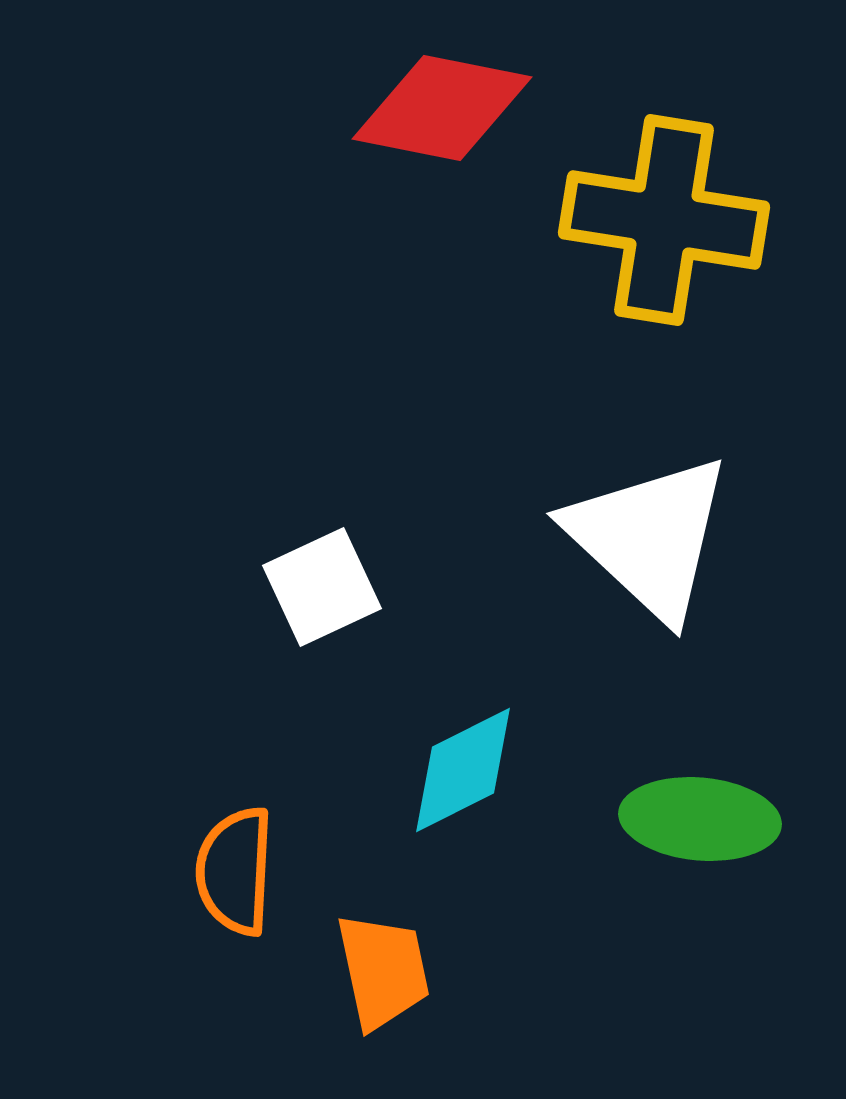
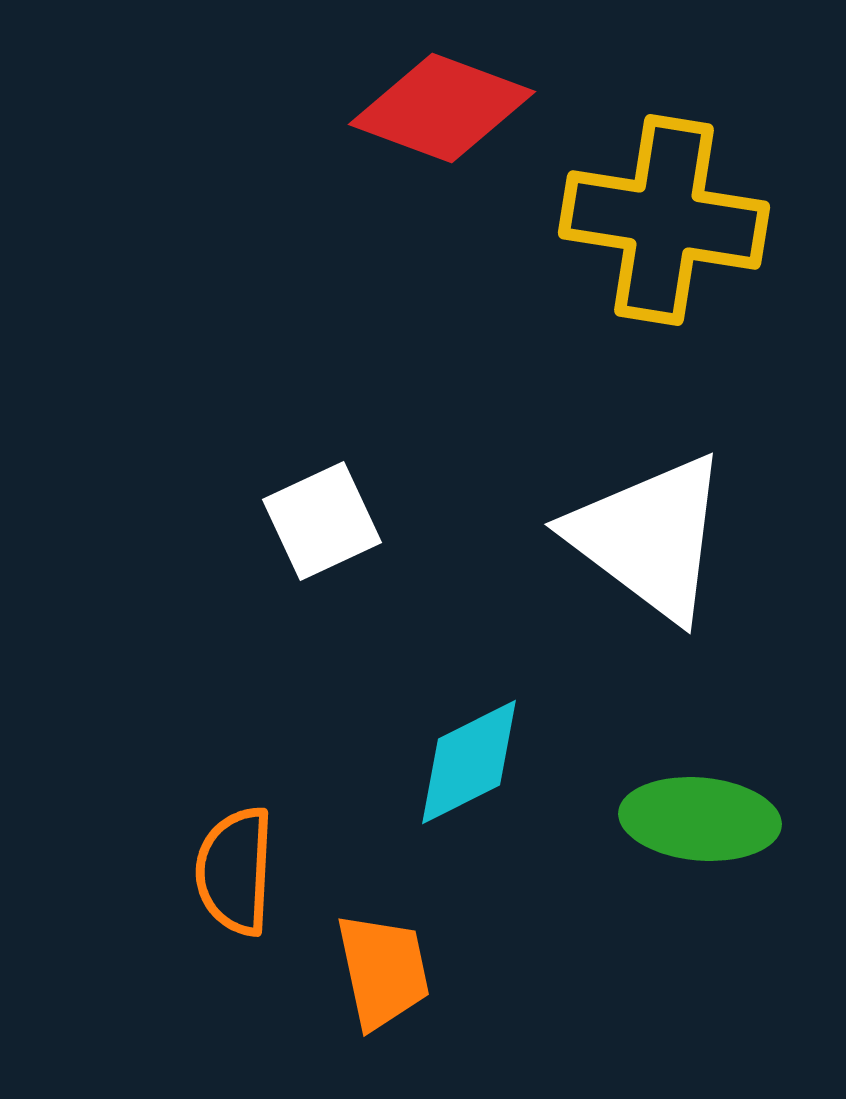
red diamond: rotated 9 degrees clockwise
white triangle: rotated 6 degrees counterclockwise
white square: moved 66 px up
cyan diamond: moved 6 px right, 8 px up
